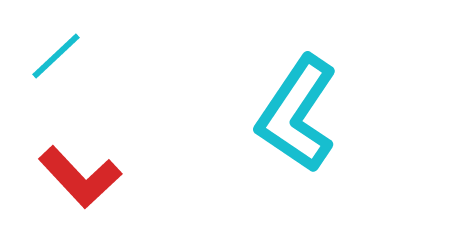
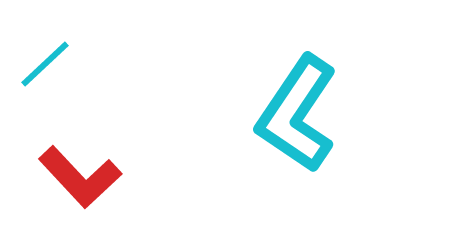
cyan line: moved 11 px left, 8 px down
